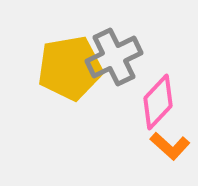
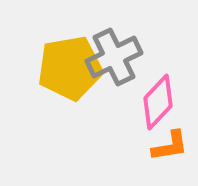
orange L-shape: rotated 51 degrees counterclockwise
